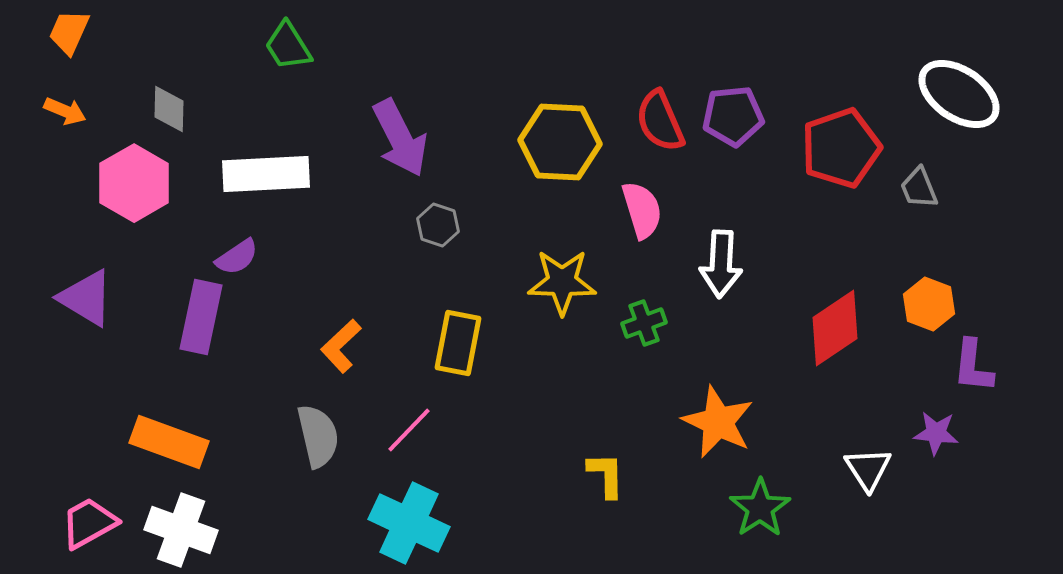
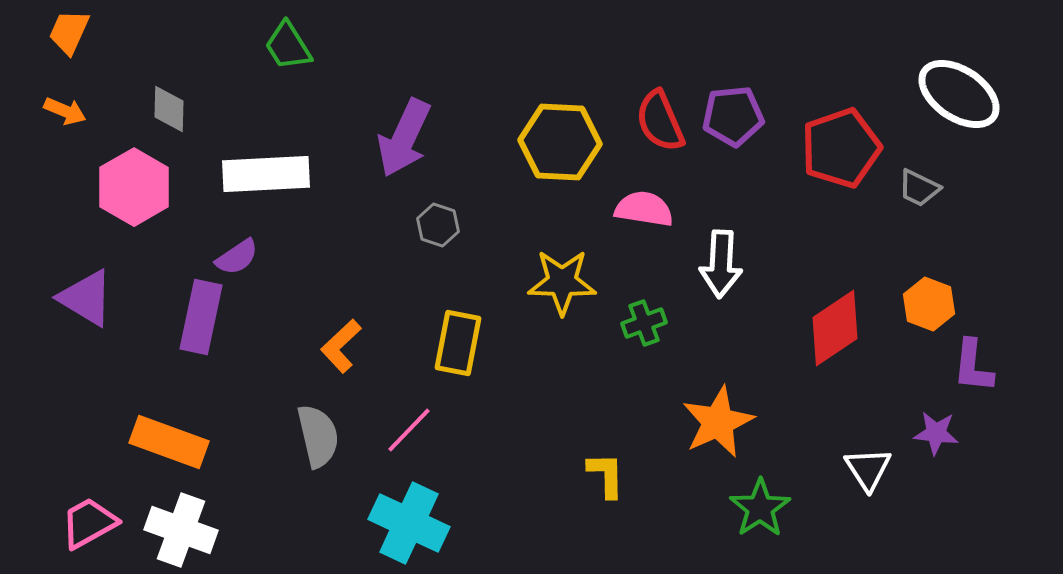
purple arrow: moved 4 px right; rotated 52 degrees clockwise
pink hexagon: moved 4 px down
gray trapezoid: rotated 42 degrees counterclockwise
pink semicircle: moved 2 px right, 1 px up; rotated 64 degrees counterclockwise
orange star: rotated 22 degrees clockwise
